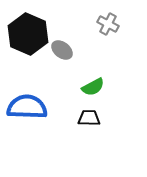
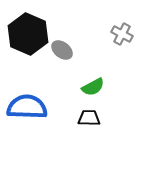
gray cross: moved 14 px right, 10 px down
